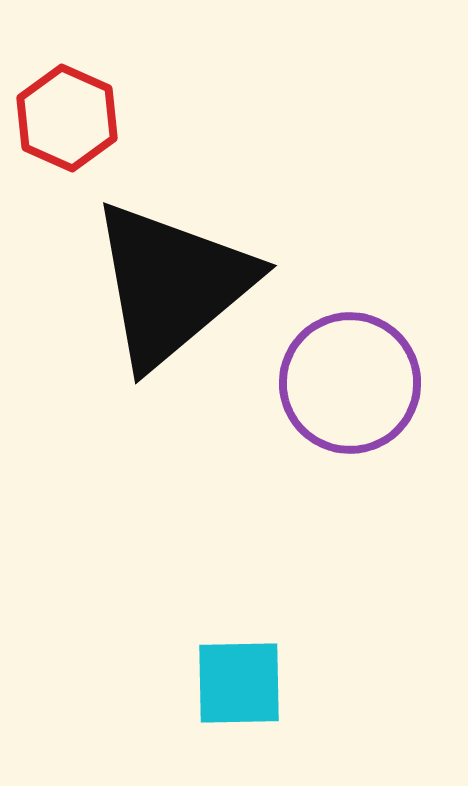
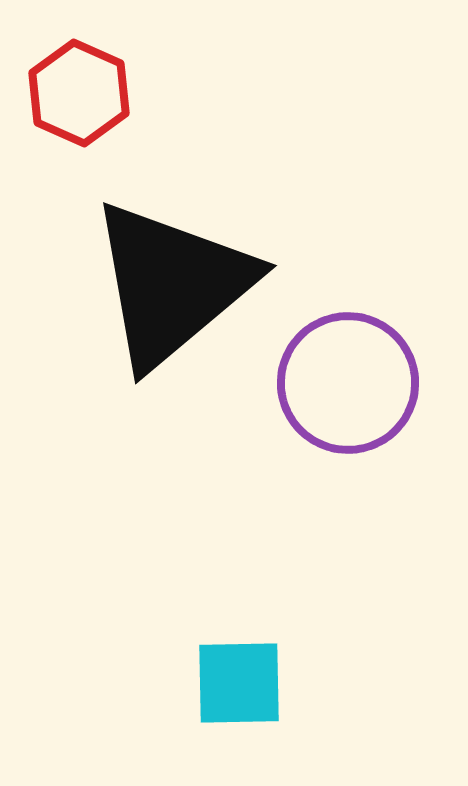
red hexagon: moved 12 px right, 25 px up
purple circle: moved 2 px left
